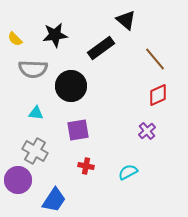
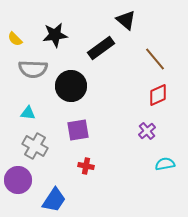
cyan triangle: moved 8 px left
gray cross: moved 5 px up
cyan semicircle: moved 37 px right, 8 px up; rotated 18 degrees clockwise
